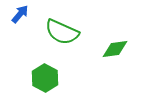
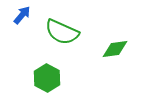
blue arrow: moved 2 px right, 1 px down
green hexagon: moved 2 px right
